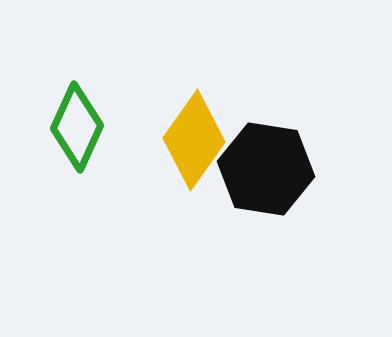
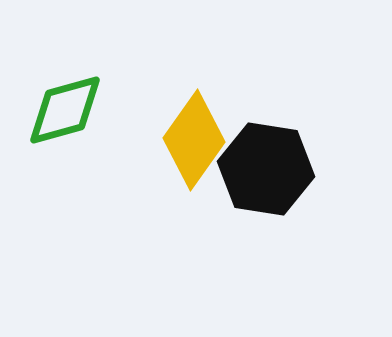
green diamond: moved 12 px left, 17 px up; rotated 50 degrees clockwise
